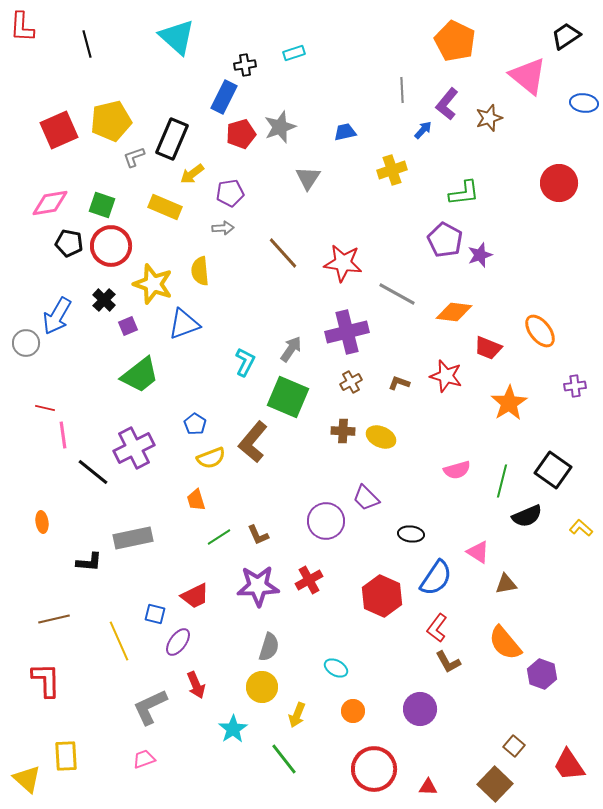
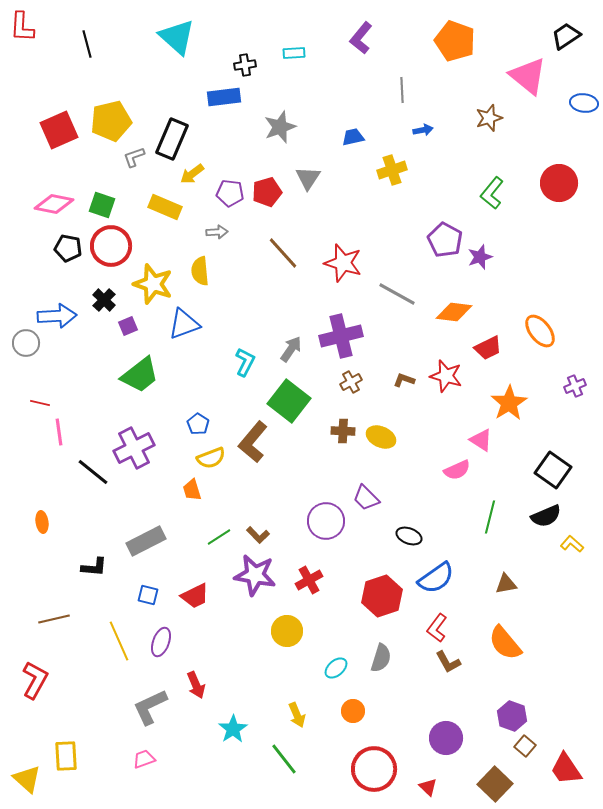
orange pentagon at (455, 41): rotated 6 degrees counterclockwise
cyan rectangle at (294, 53): rotated 15 degrees clockwise
blue rectangle at (224, 97): rotated 56 degrees clockwise
purple L-shape at (447, 104): moved 86 px left, 66 px up
blue arrow at (423, 130): rotated 36 degrees clockwise
blue trapezoid at (345, 132): moved 8 px right, 5 px down
red pentagon at (241, 134): moved 26 px right, 58 px down
purple pentagon at (230, 193): rotated 16 degrees clockwise
green L-shape at (464, 193): moved 28 px right; rotated 136 degrees clockwise
pink diamond at (50, 203): moved 4 px right, 1 px down; rotated 21 degrees clockwise
gray arrow at (223, 228): moved 6 px left, 4 px down
black pentagon at (69, 243): moved 1 px left, 5 px down
purple star at (480, 255): moved 2 px down
red star at (343, 263): rotated 9 degrees clockwise
blue arrow at (57, 316): rotated 123 degrees counterclockwise
purple cross at (347, 332): moved 6 px left, 4 px down
red trapezoid at (488, 348): rotated 48 degrees counterclockwise
brown L-shape at (399, 383): moved 5 px right, 3 px up
purple cross at (575, 386): rotated 15 degrees counterclockwise
green square at (288, 397): moved 1 px right, 4 px down; rotated 15 degrees clockwise
red line at (45, 408): moved 5 px left, 5 px up
blue pentagon at (195, 424): moved 3 px right
pink line at (63, 435): moved 4 px left, 3 px up
pink semicircle at (457, 470): rotated 8 degrees counterclockwise
green line at (502, 481): moved 12 px left, 36 px down
orange trapezoid at (196, 500): moved 4 px left, 10 px up
black semicircle at (527, 516): moved 19 px right
yellow L-shape at (581, 528): moved 9 px left, 16 px down
black ellipse at (411, 534): moved 2 px left, 2 px down; rotated 15 degrees clockwise
brown L-shape at (258, 535): rotated 20 degrees counterclockwise
gray rectangle at (133, 538): moved 13 px right, 3 px down; rotated 15 degrees counterclockwise
pink triangle at (478, 552): moved 3 px right, 112 px up
black L-shape at (89, 562): moved 5 px right, 5 px down
blue semicircle at (436, 578): rotated 21 degrees clockwise
purple star at (258, 586): moved 3 px left, 11 px up; rotated 12 degrees clockwise
red hexagon at (382, 596): rotated 18 degrees clockwise
blue square at (155, 614): moved 7 px left, 19 px up
purple ellipse at (178, 642): moved 17 px left; rotated 16 degrees counterclockwise
gray semicircle at (269, 647): moved 112 px right, 11 px down
cyan ellipse at (336, 668): rotated 70 degrees counterclockwise
purple hexagon at (542, 674): moved 30 px left, 42 px down
red L-shape at (46, 680): moved 11 px left; rotated 30 degrees clockwise
yellow circle at (262, 687): moved 25 px right, 56 px up
purple circle at (420, 709): moved 26 px right, 29 px down
yellow arrow at (297, 715): rotated 45 degrees counterclockwise
brown square at (514, 746): moved 11 px right
red trapezoid at (569, 765): moved 3 px left, 4 px down
red triangle at (428, 787): rotated 42 degrees clockwise
